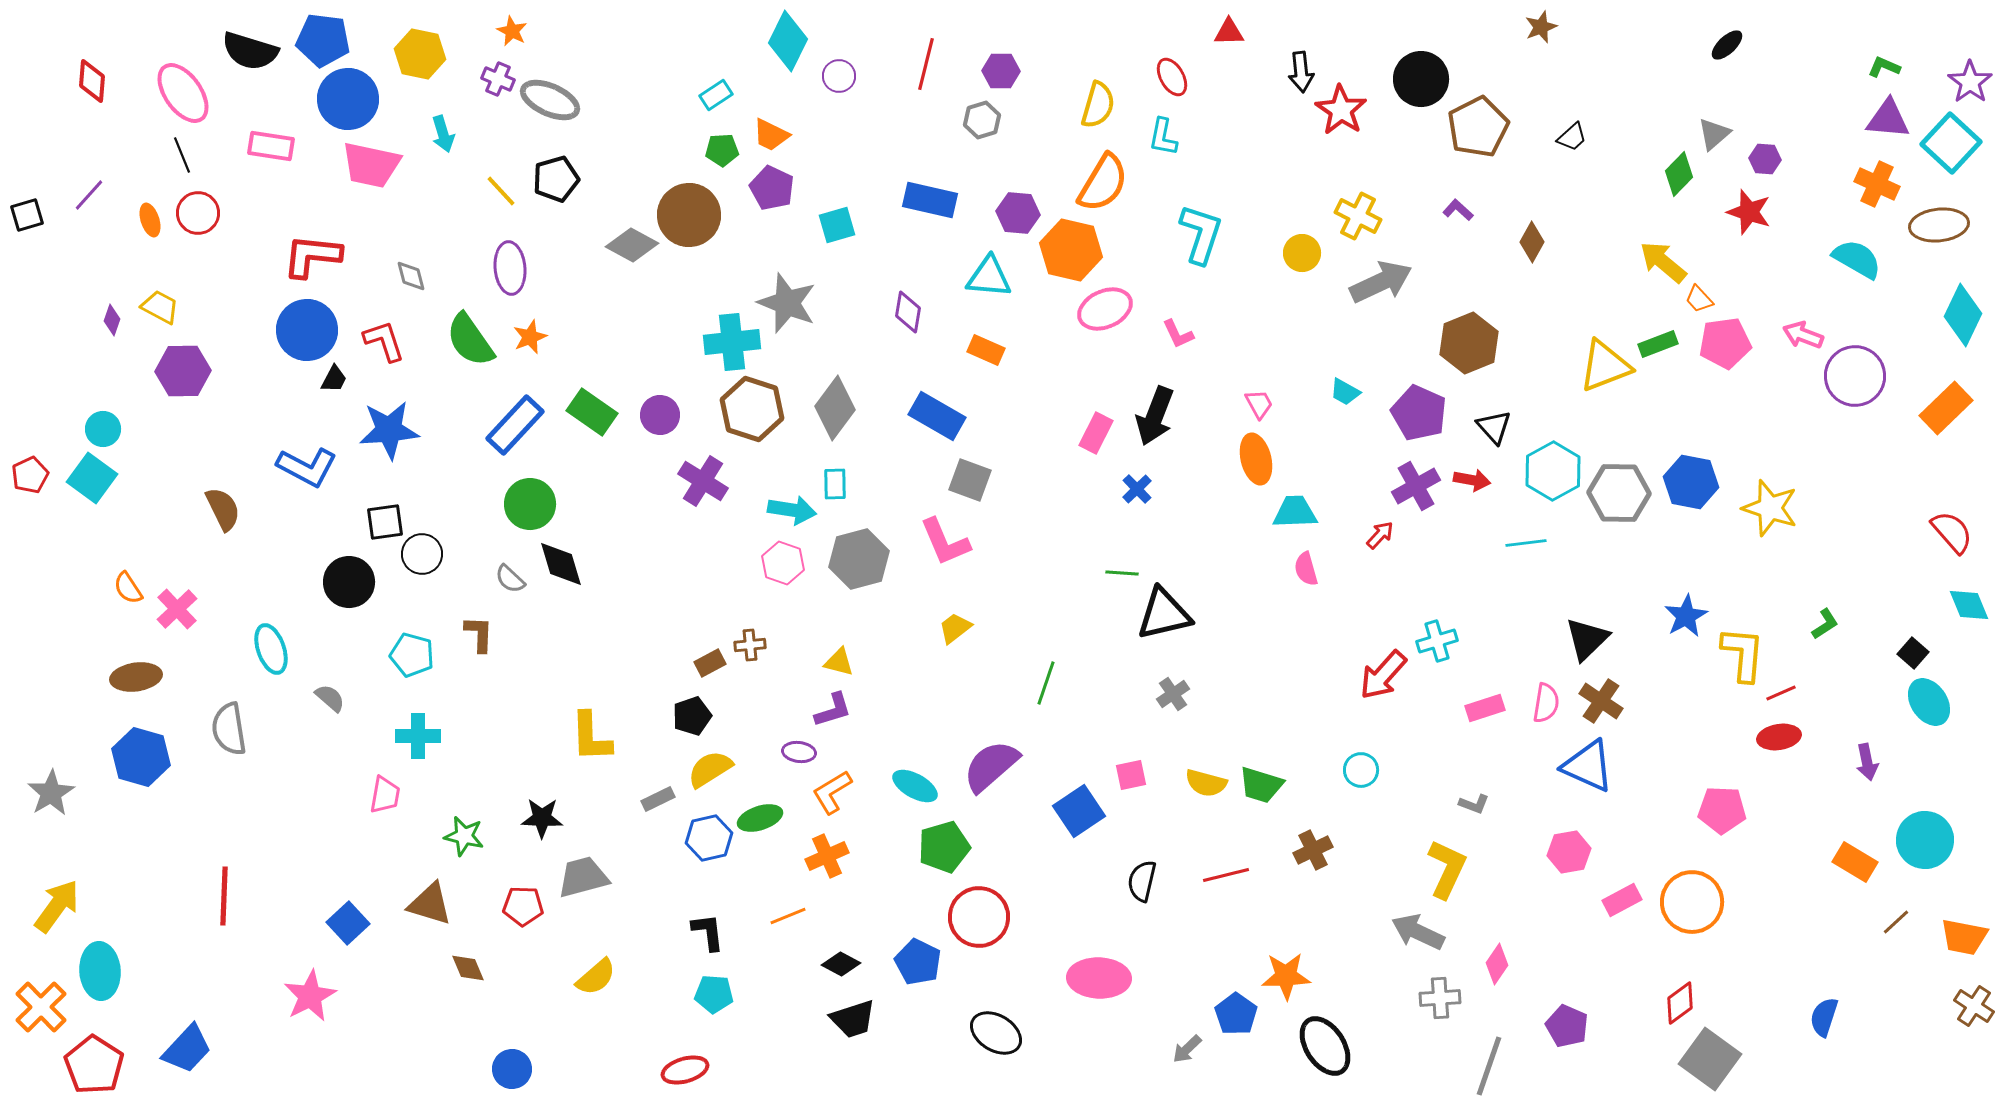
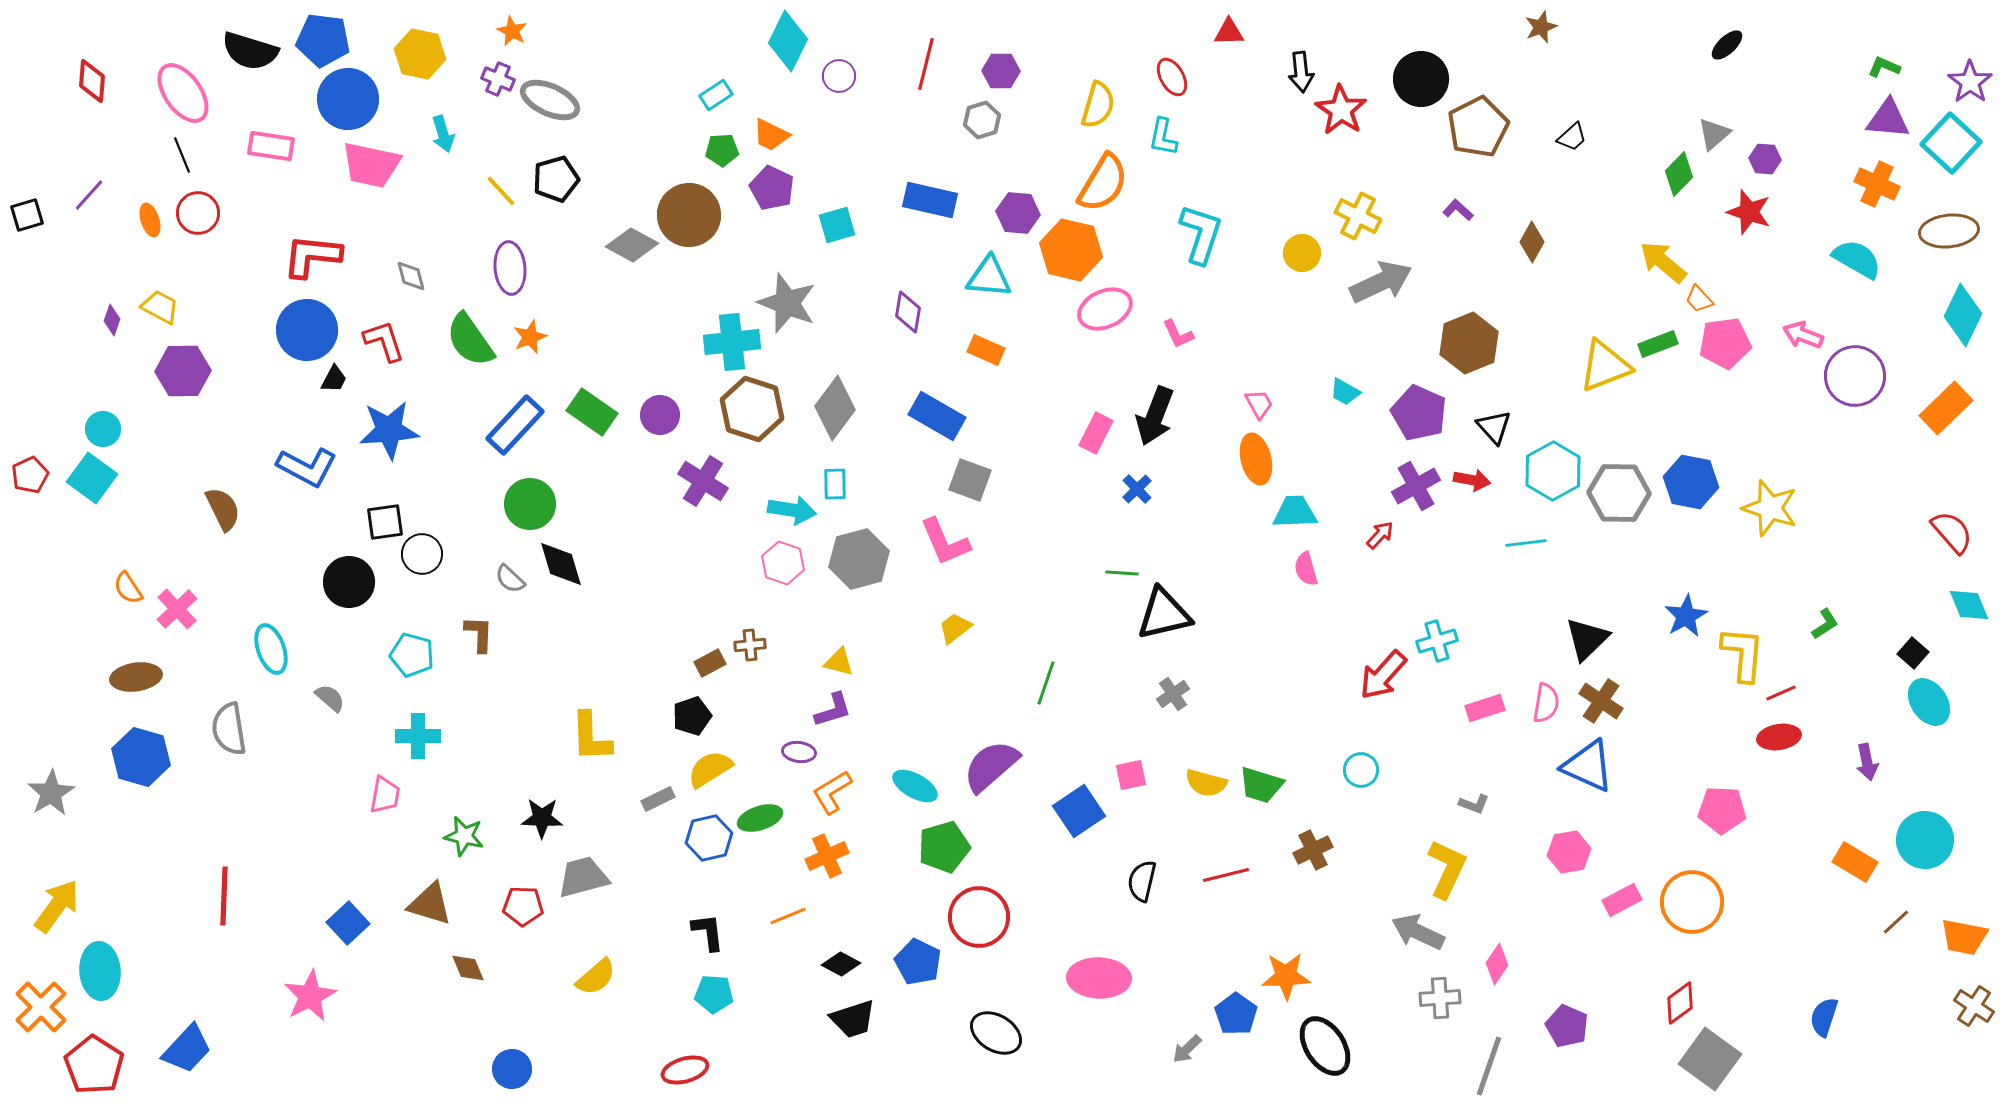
brown ellipse at (1939, 225): moved 10 px right, 6 px down
